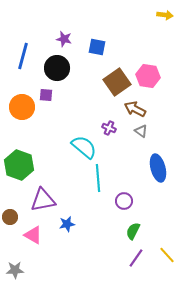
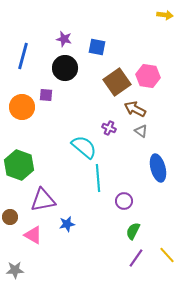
black circle: moved 8 px right
